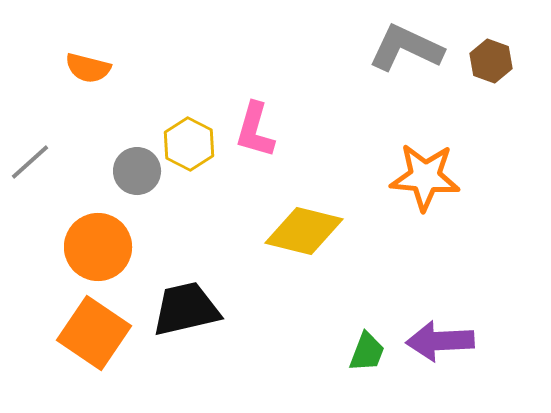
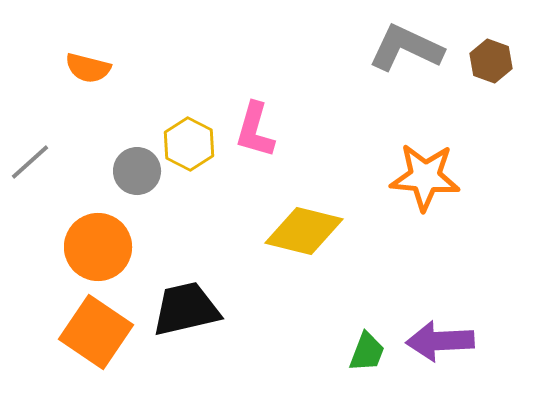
orange square: moved 2 px right, 1 px up
